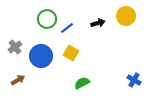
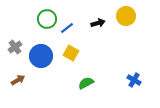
green semicircle: moved 4 px right
